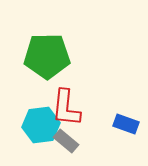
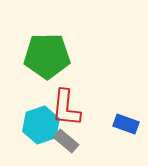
cyan hexagon: rotated 12 degrees counterclockwise
